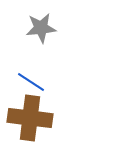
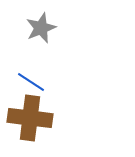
gray star: rotated 16 degrees counterclockwise
